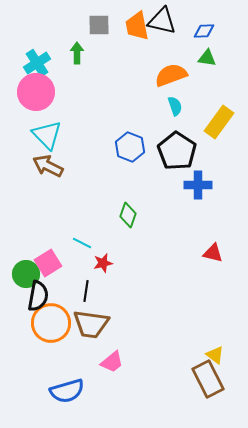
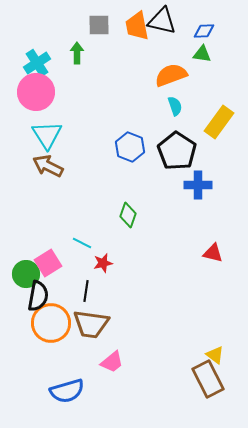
green triangle: moved 5 px left, 4 px up
cyan triangle: rotated 12 degrees clockwise
